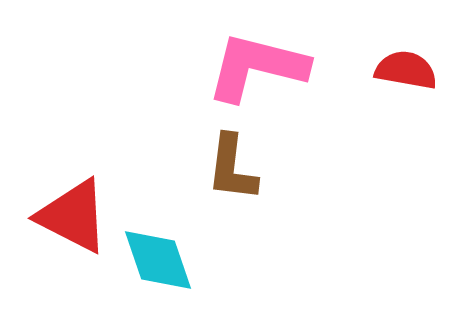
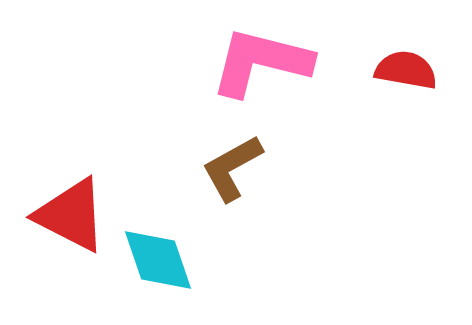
pink L-shape: moved 4 px right, 5 px up
brown L-shape: rotated 54 degrees clockwise
red triangle: moved 2 px left, 1 px up
